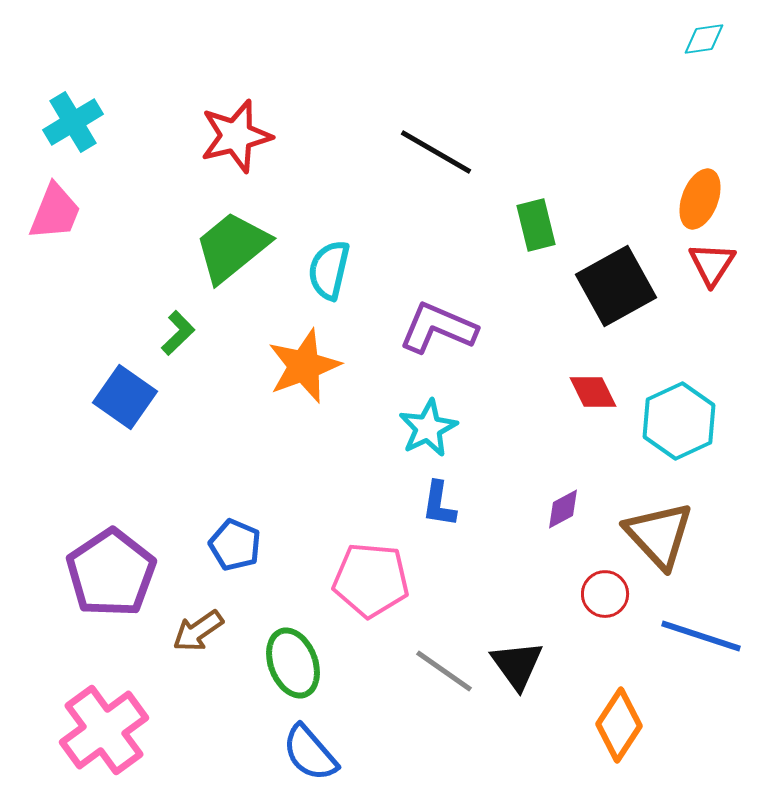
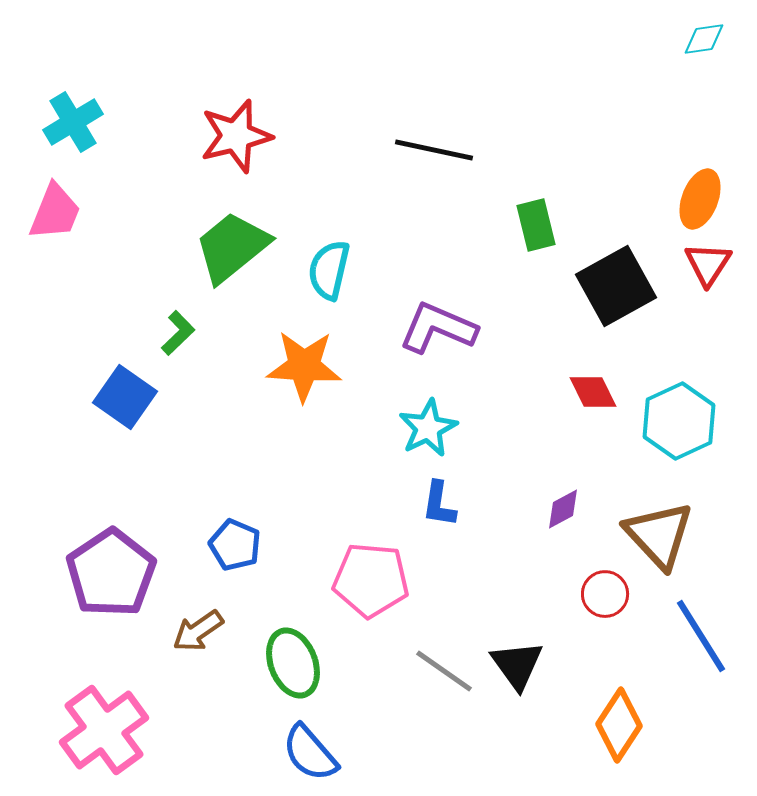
black line: moved 2 px left, 2 px up; rotated 18 degrees counterclockwise
red triangle: moved 4 px left
orange star: rotated 24 degrees clockwise
blue line: rotated 40 degrees clockwise
